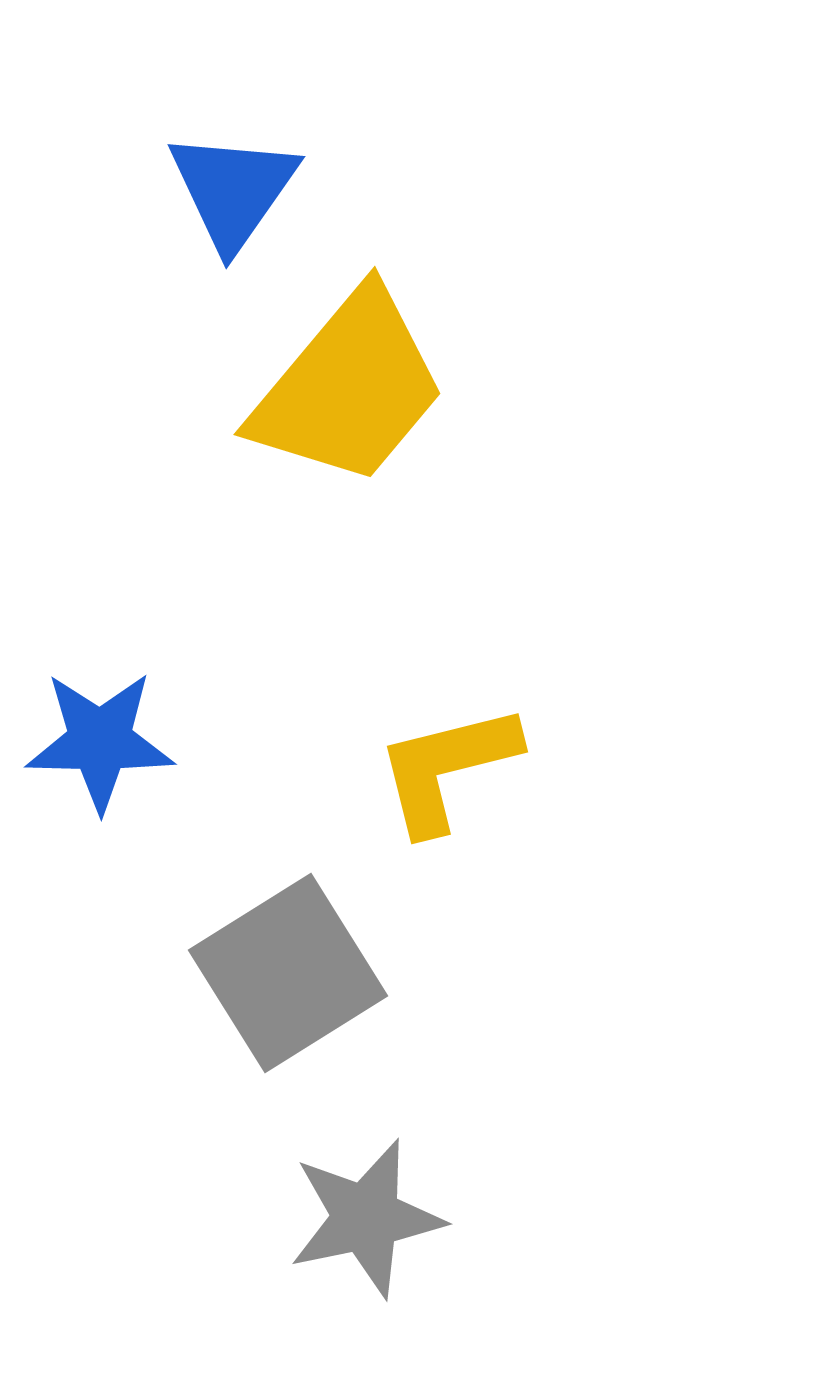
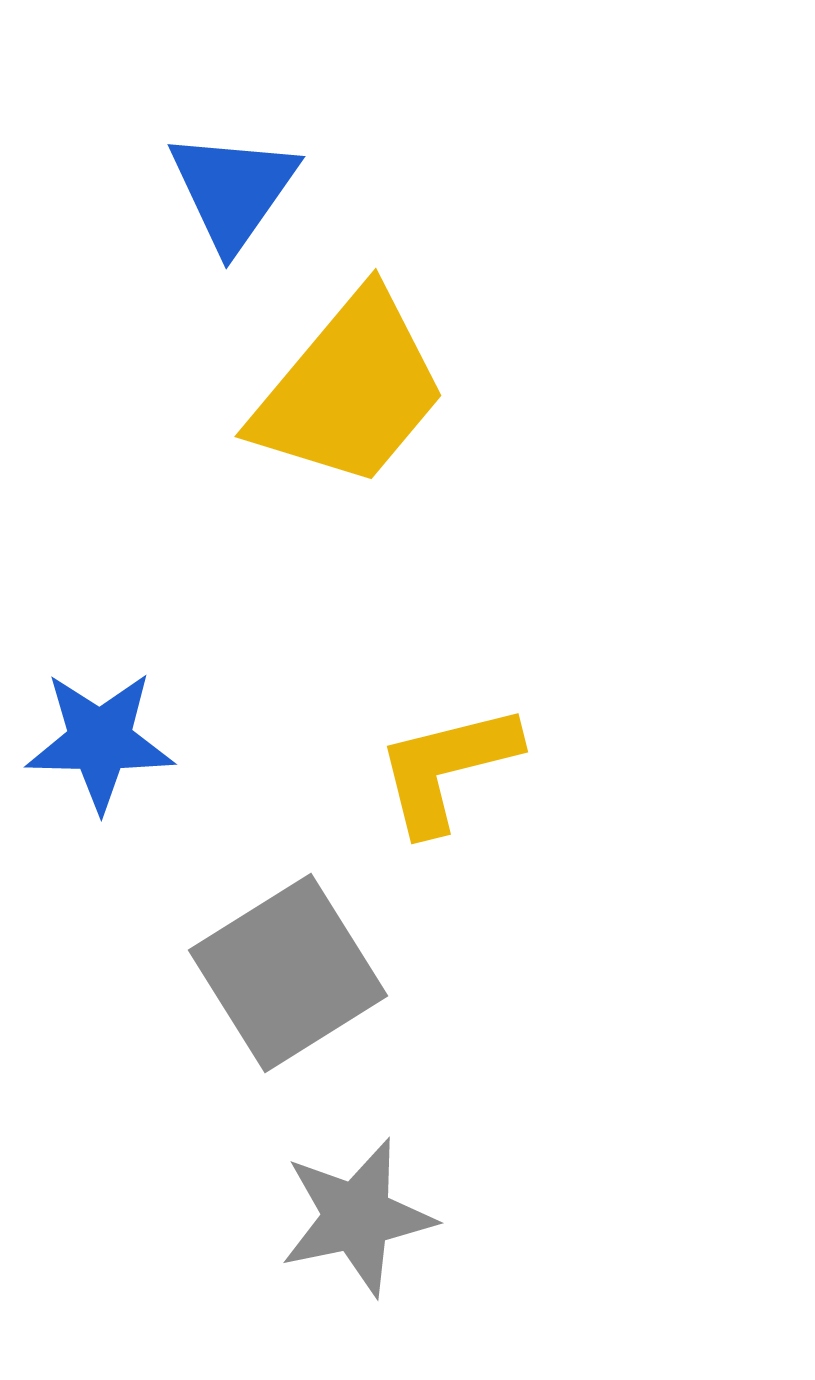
yellow trapezoid: moved 1 px right, 2 px down
gray star: moved 9 px left, 1 px up
